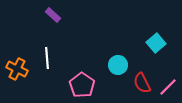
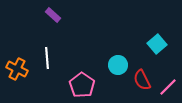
cyan square: moved 1 px right, 1 px down
red semicircle: moved 3 px up
